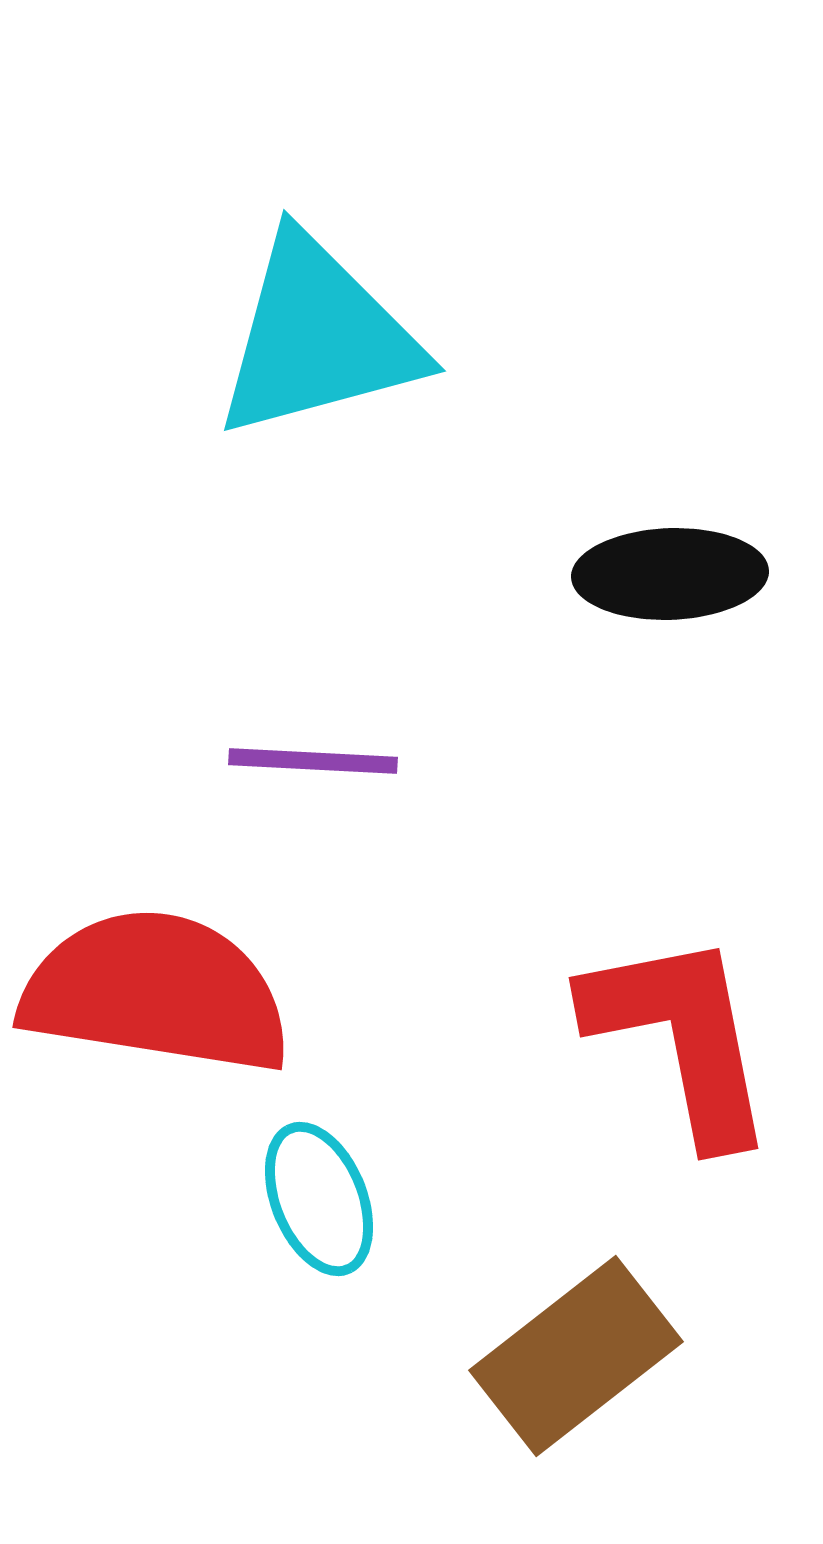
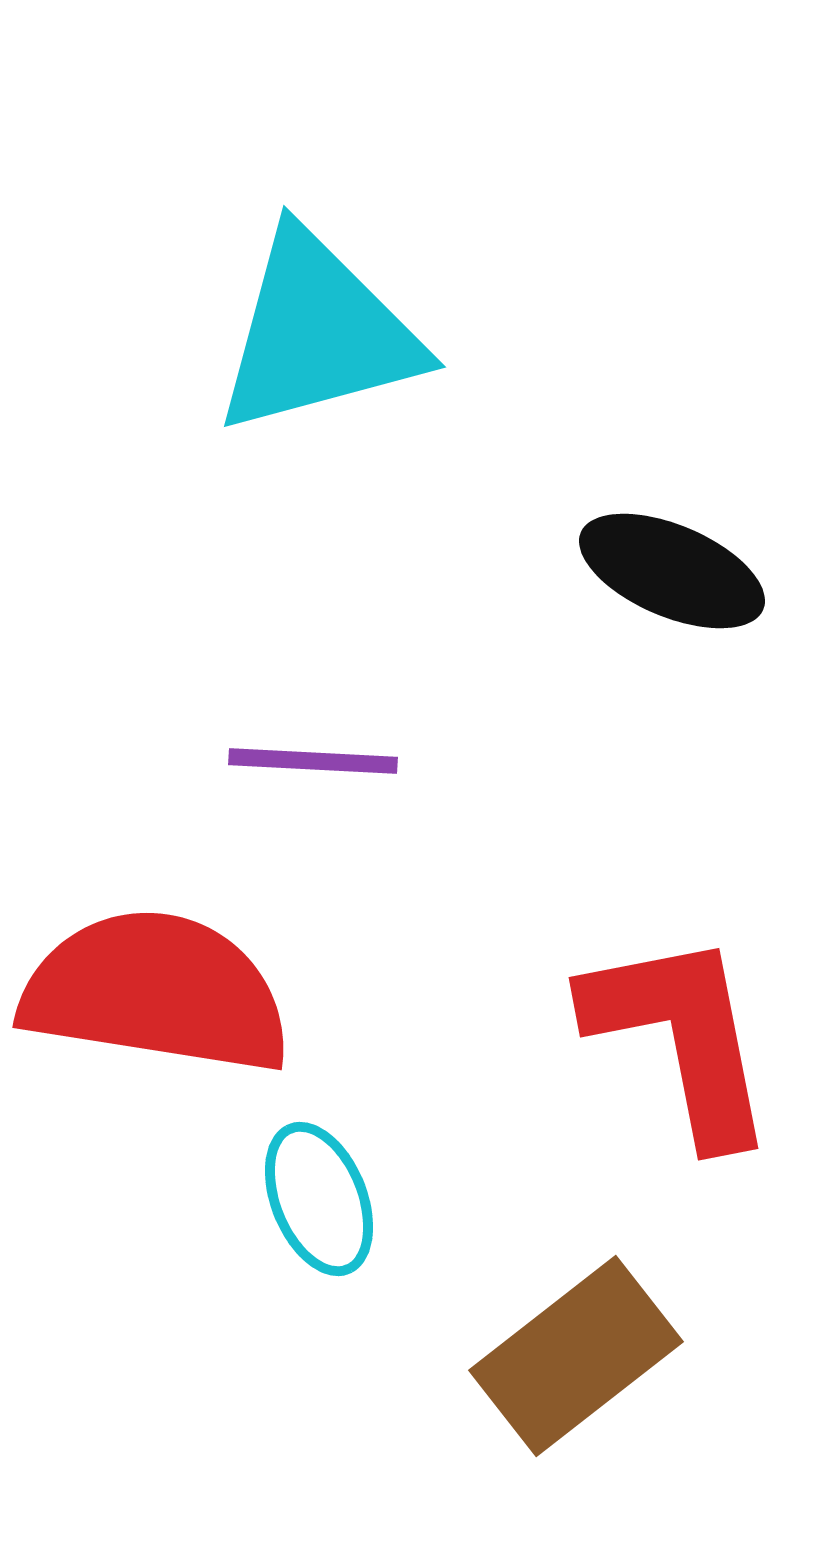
cyan triangle: moved 4 px up
black ellipse: moved 2 px right, 3 px up; rotated 25 degrees clockwise
